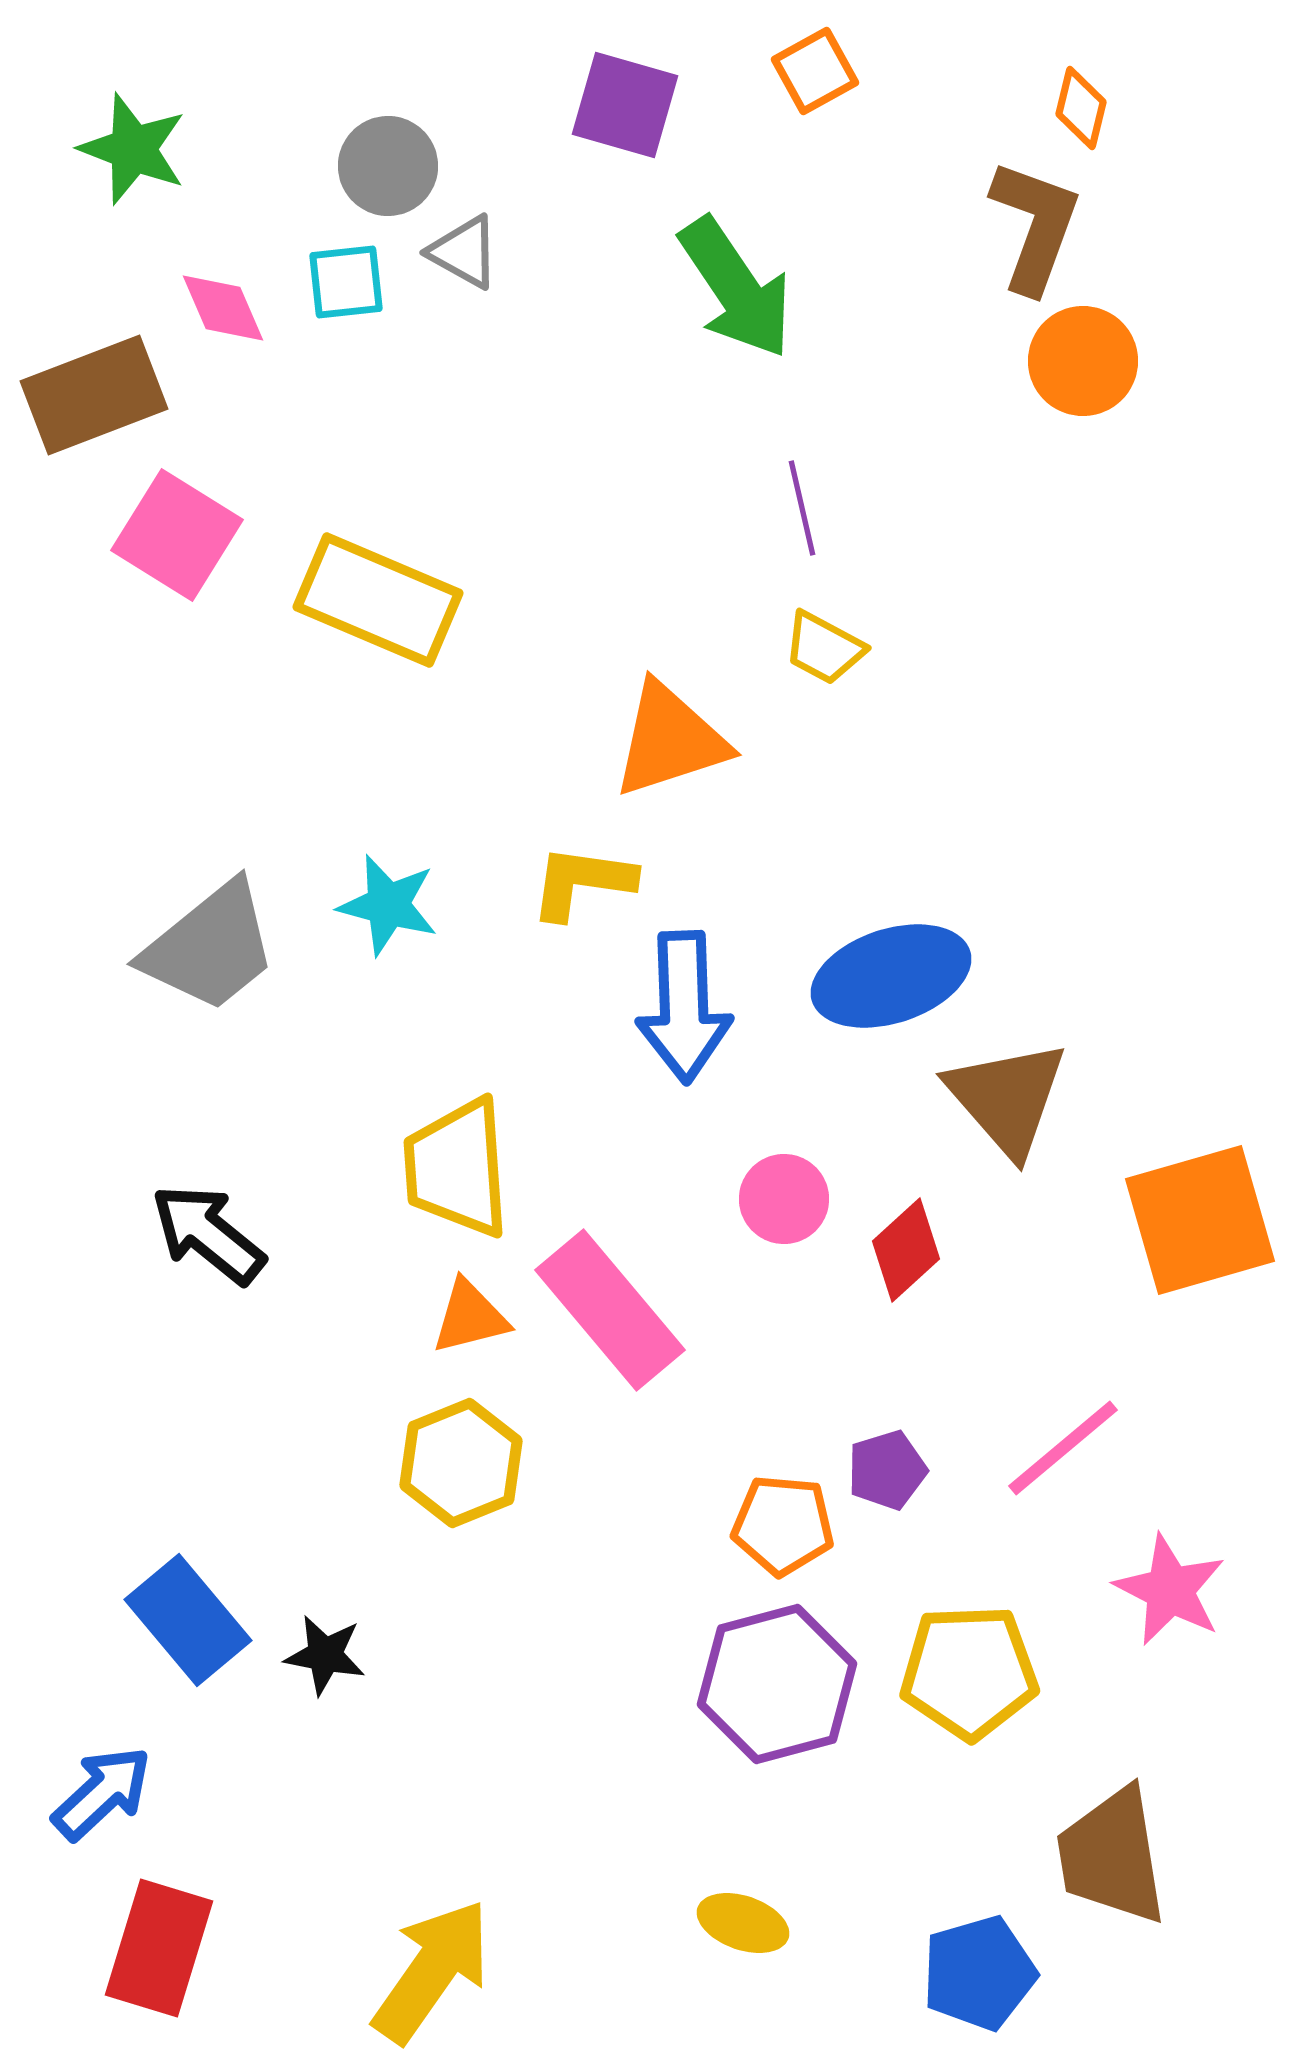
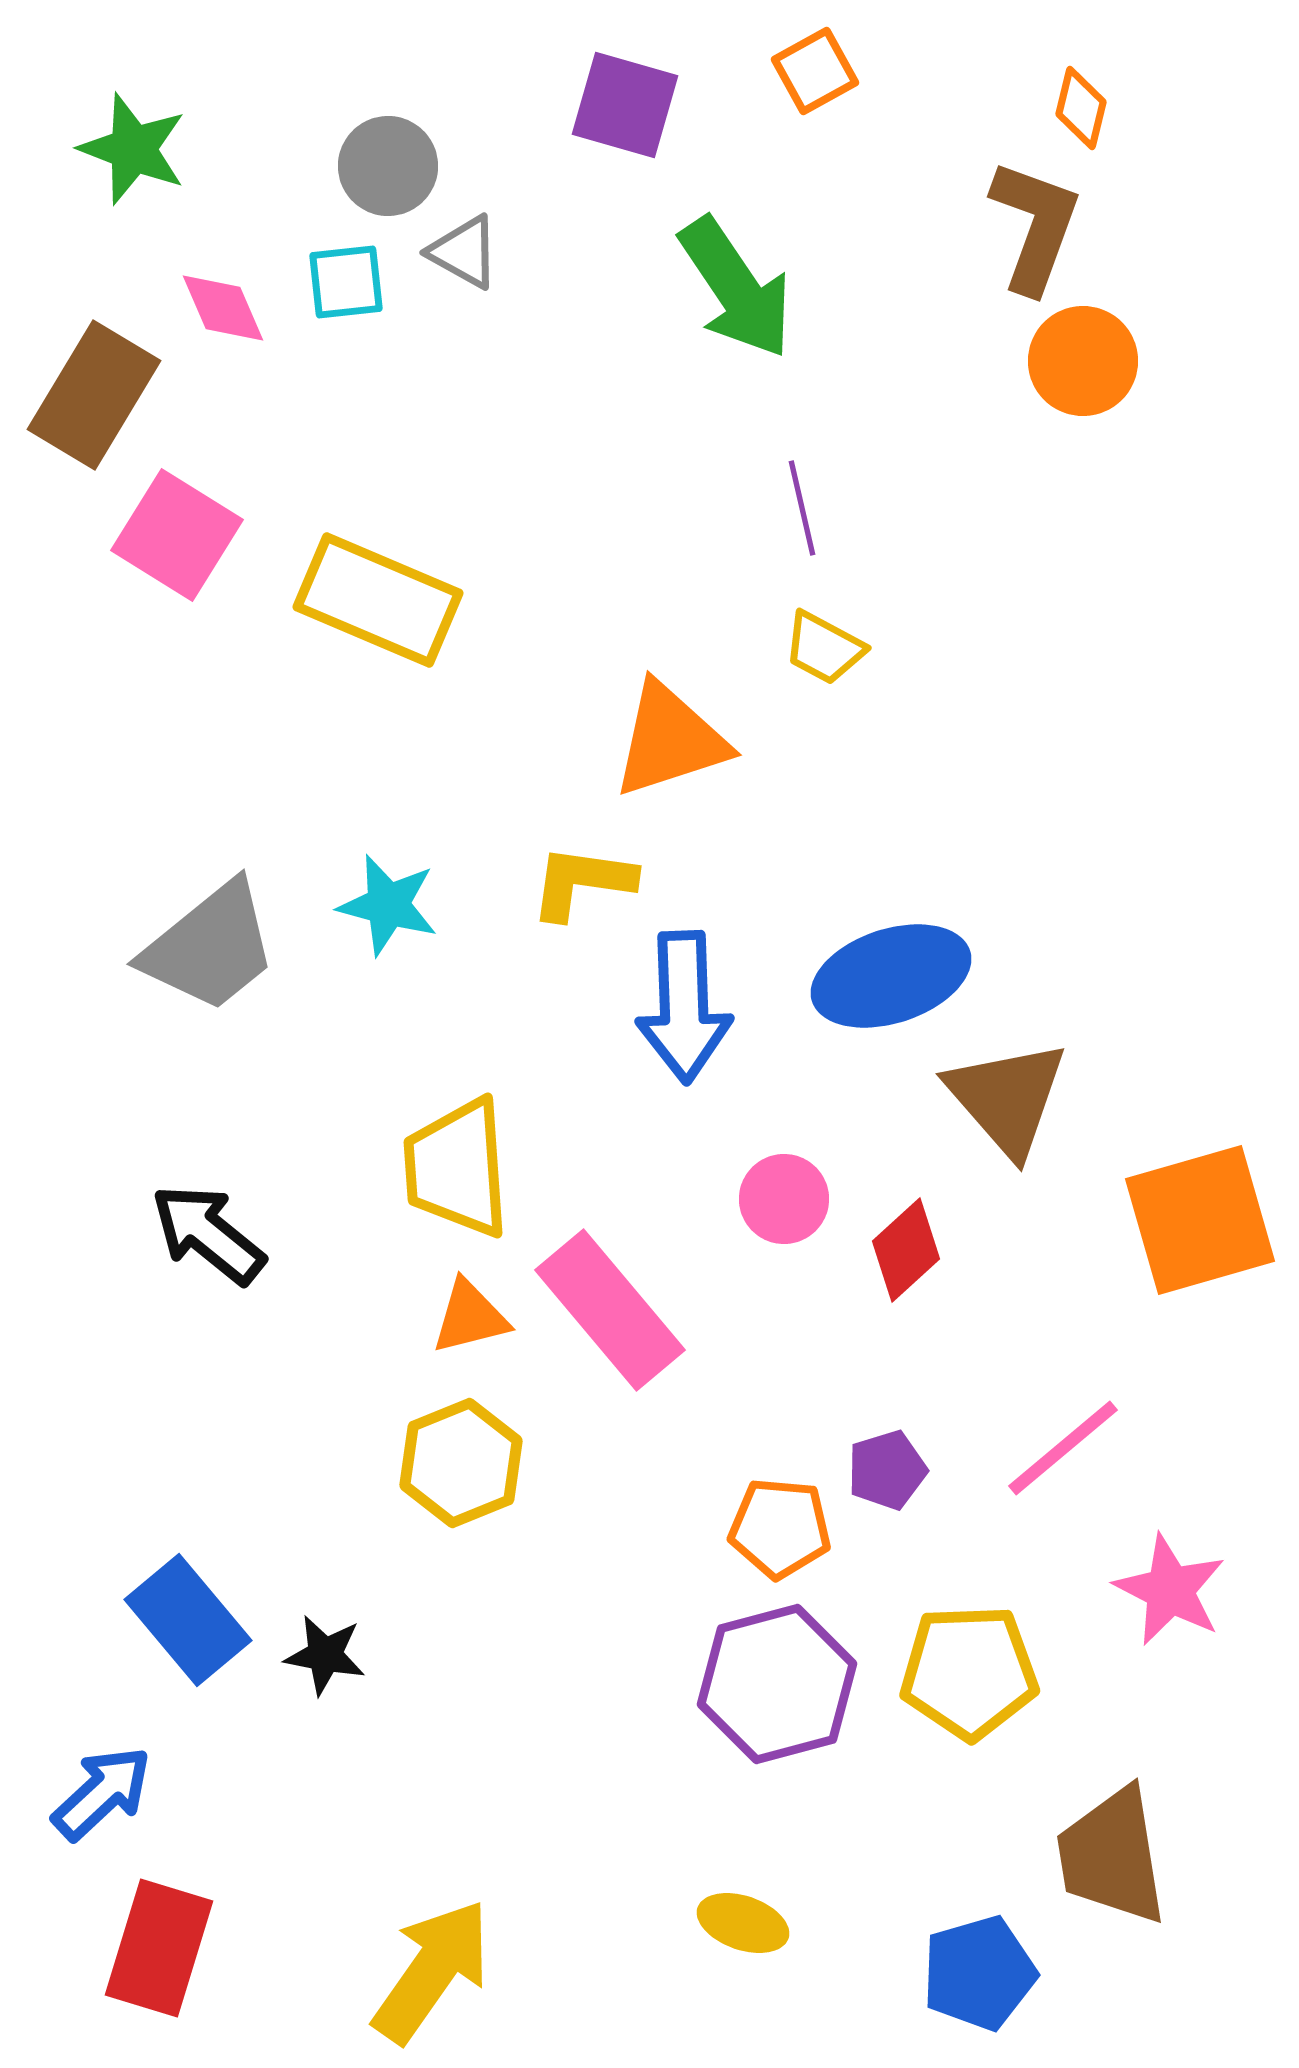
brown rectangle at (94, 395): rotated 38 degrees counterclockwise
orange pentagon at (783, 1525): moved 3 px left, 3 px down
